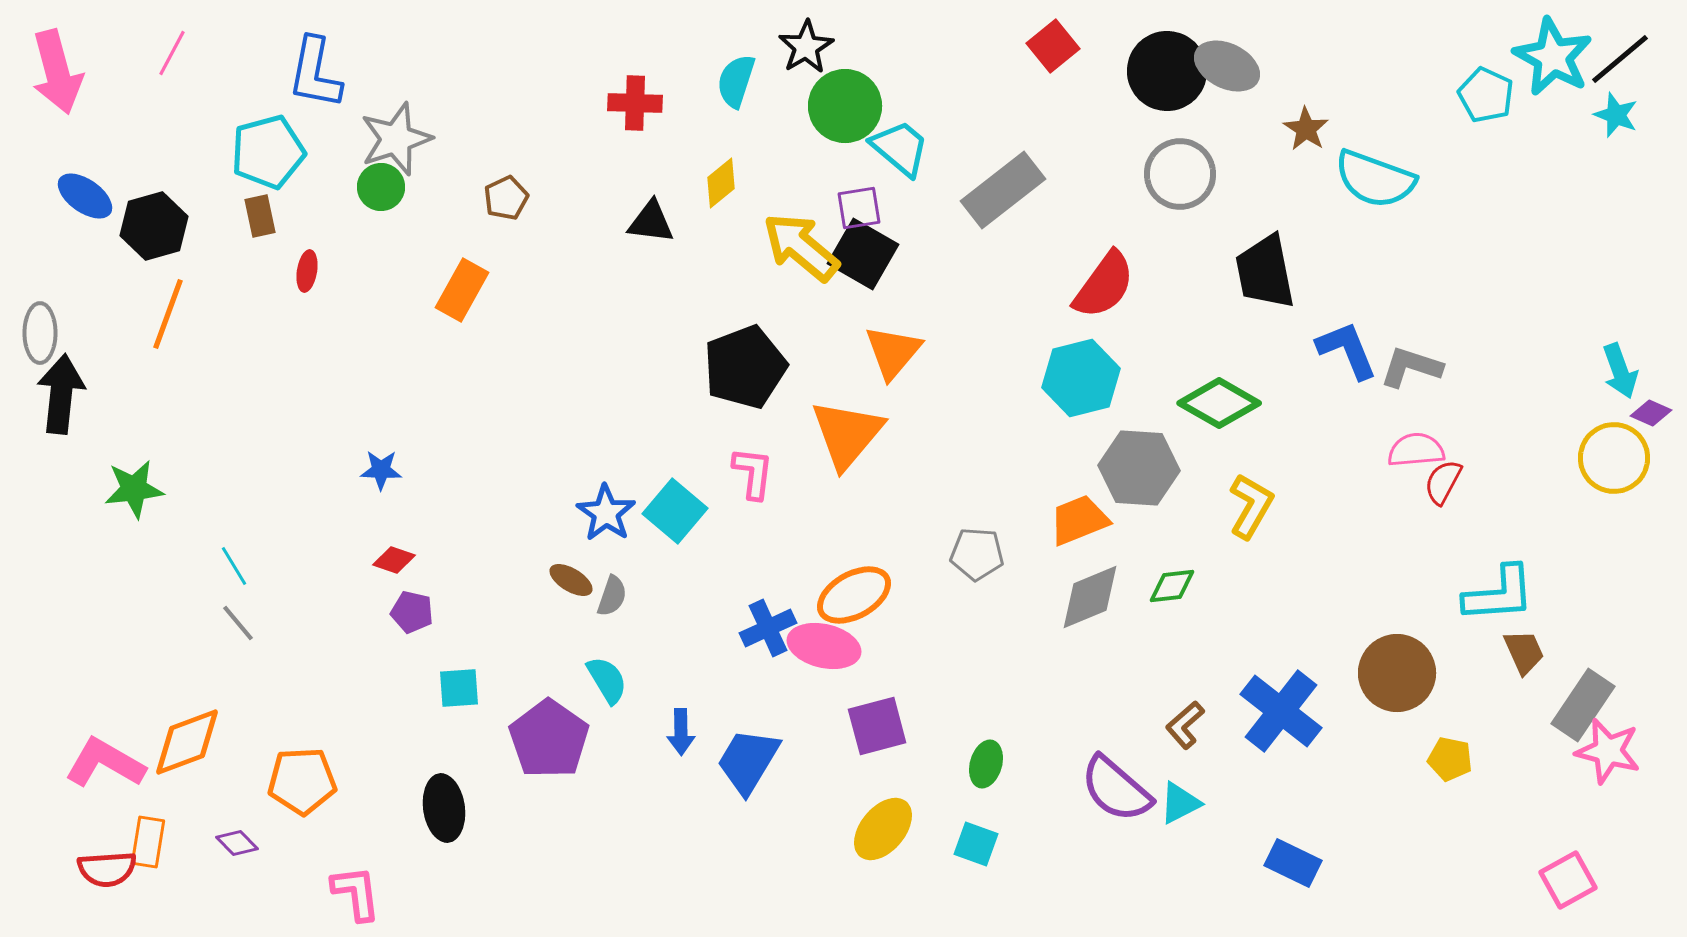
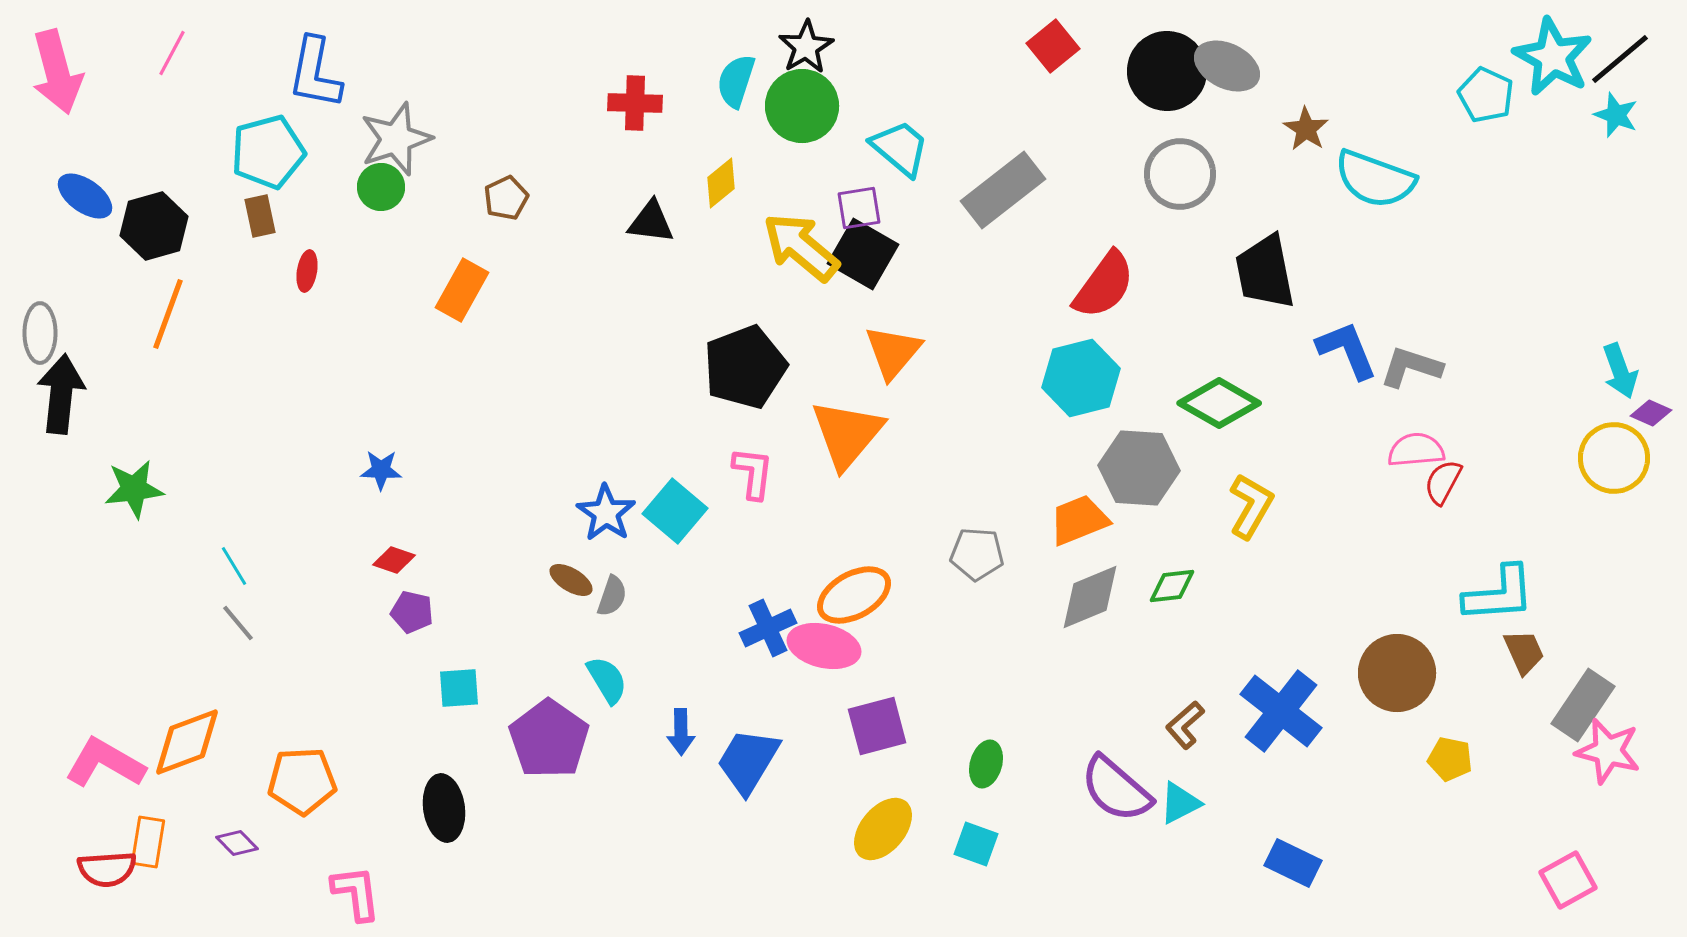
green circle at (845, 106): moved 43 px left
